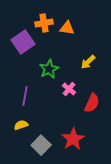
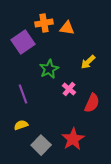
purple line: moved 2 px left, 2 px up; rotated 30 degrees counterclockwise
